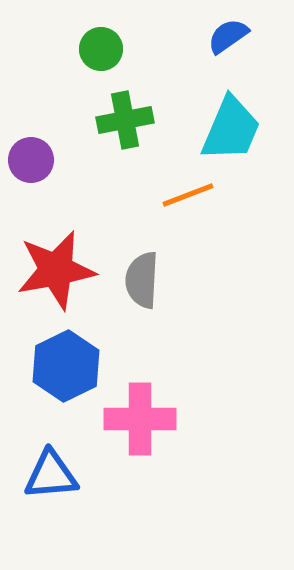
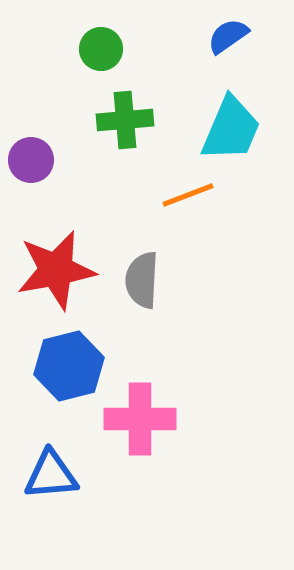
green cross: rotated 6 degrees clockwise
blue hexagon: moved 3 px right; rotated 12 degrees clockwise
